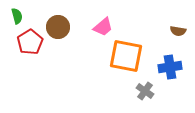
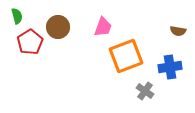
pink trapezoid: rotated 30 degrees counterclockwise
orange square: rotated 32 degrees counterclockwise
